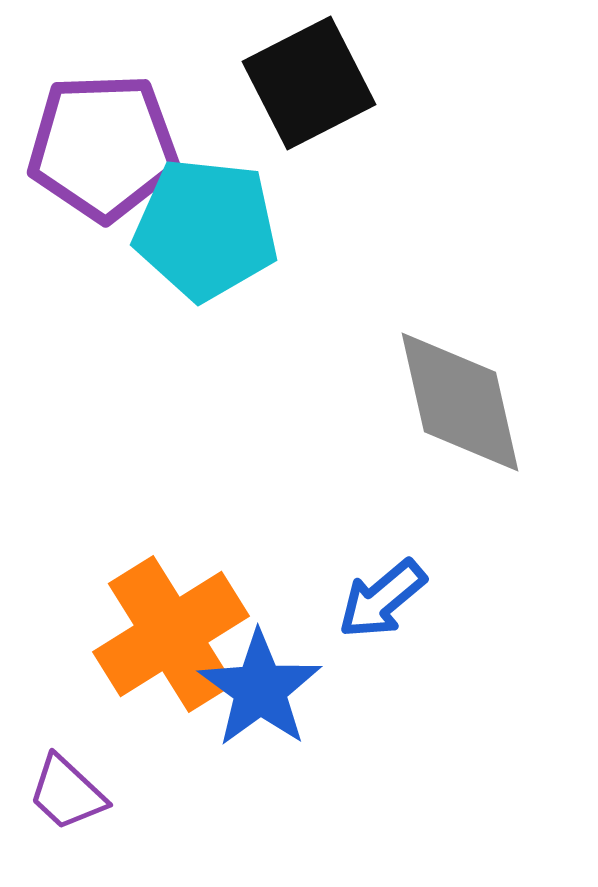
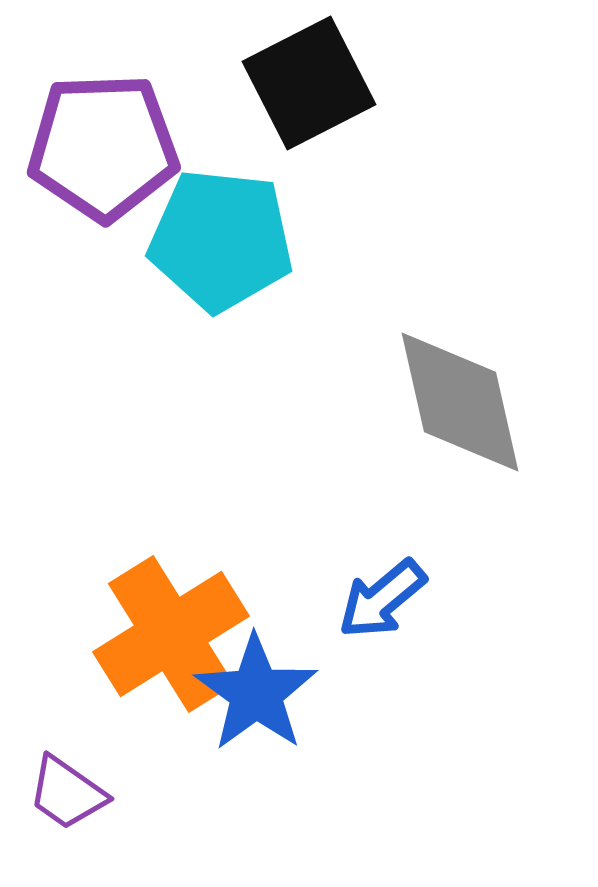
cyan pentagon: moved 15 px right, 11 px down
blue star: moved 4 px left, 4 px down
purple trapezoid: rotated 8 degrees counterclockwise
